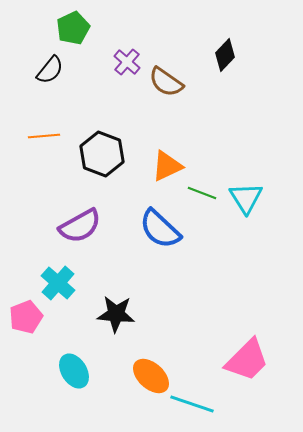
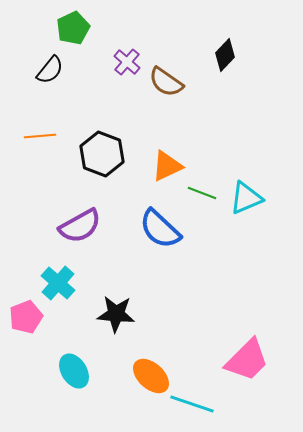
orange line: moved 4 px left
cyan triangle: rotated 39 degrees clockwise
